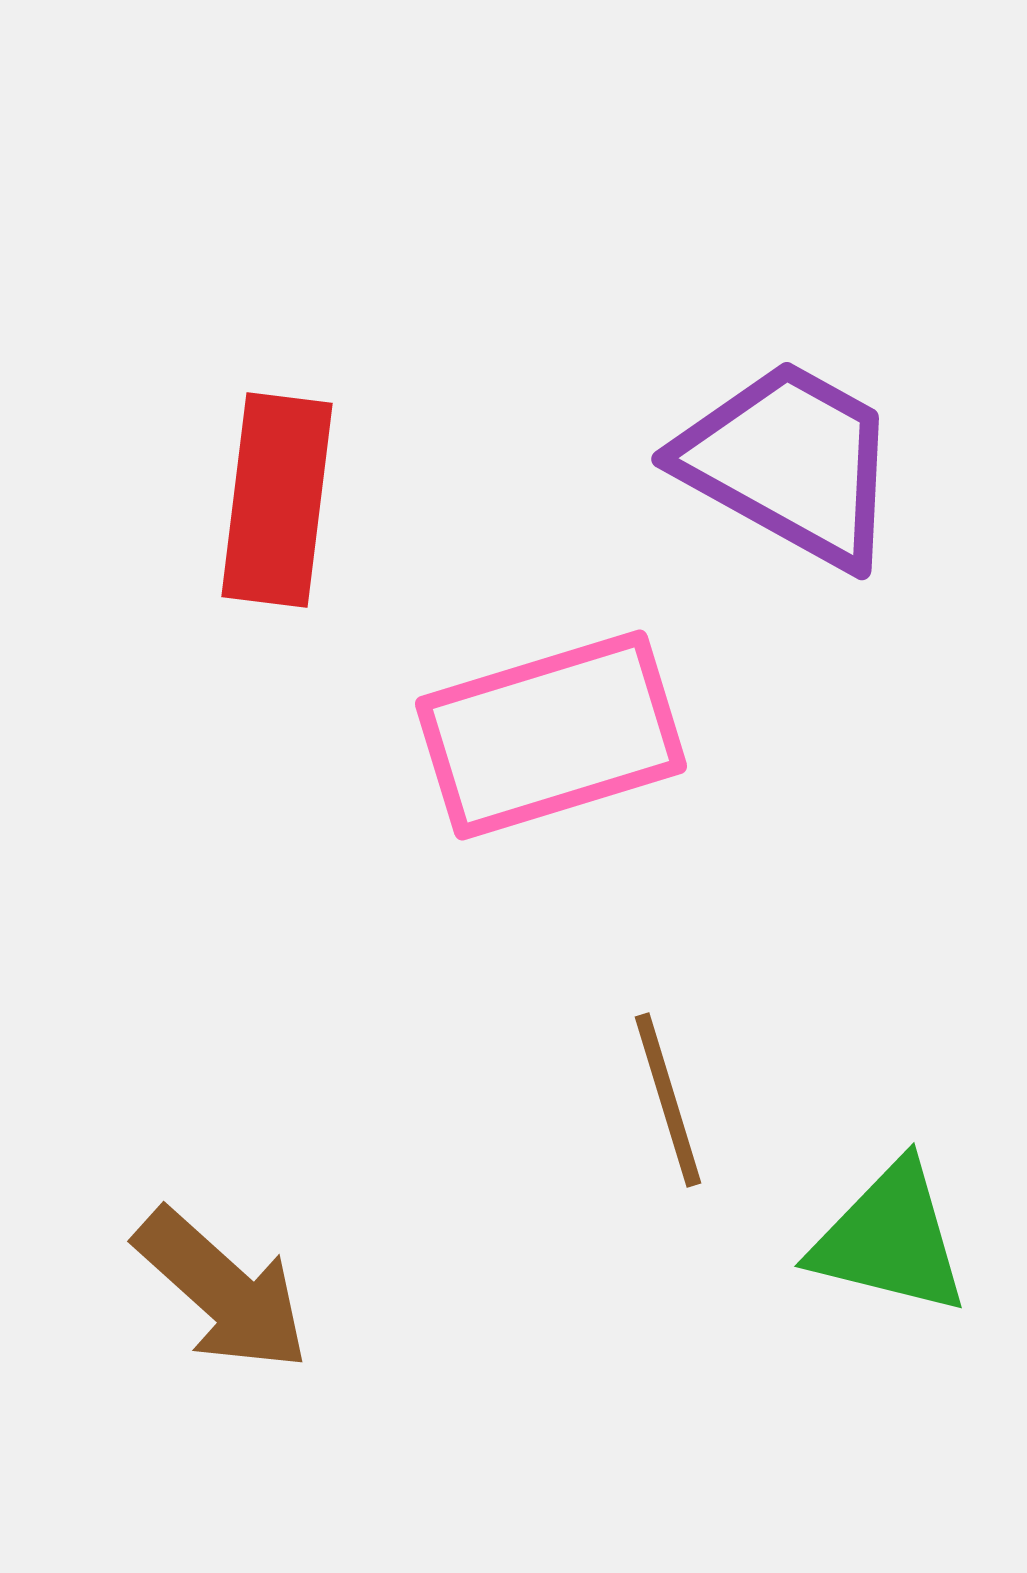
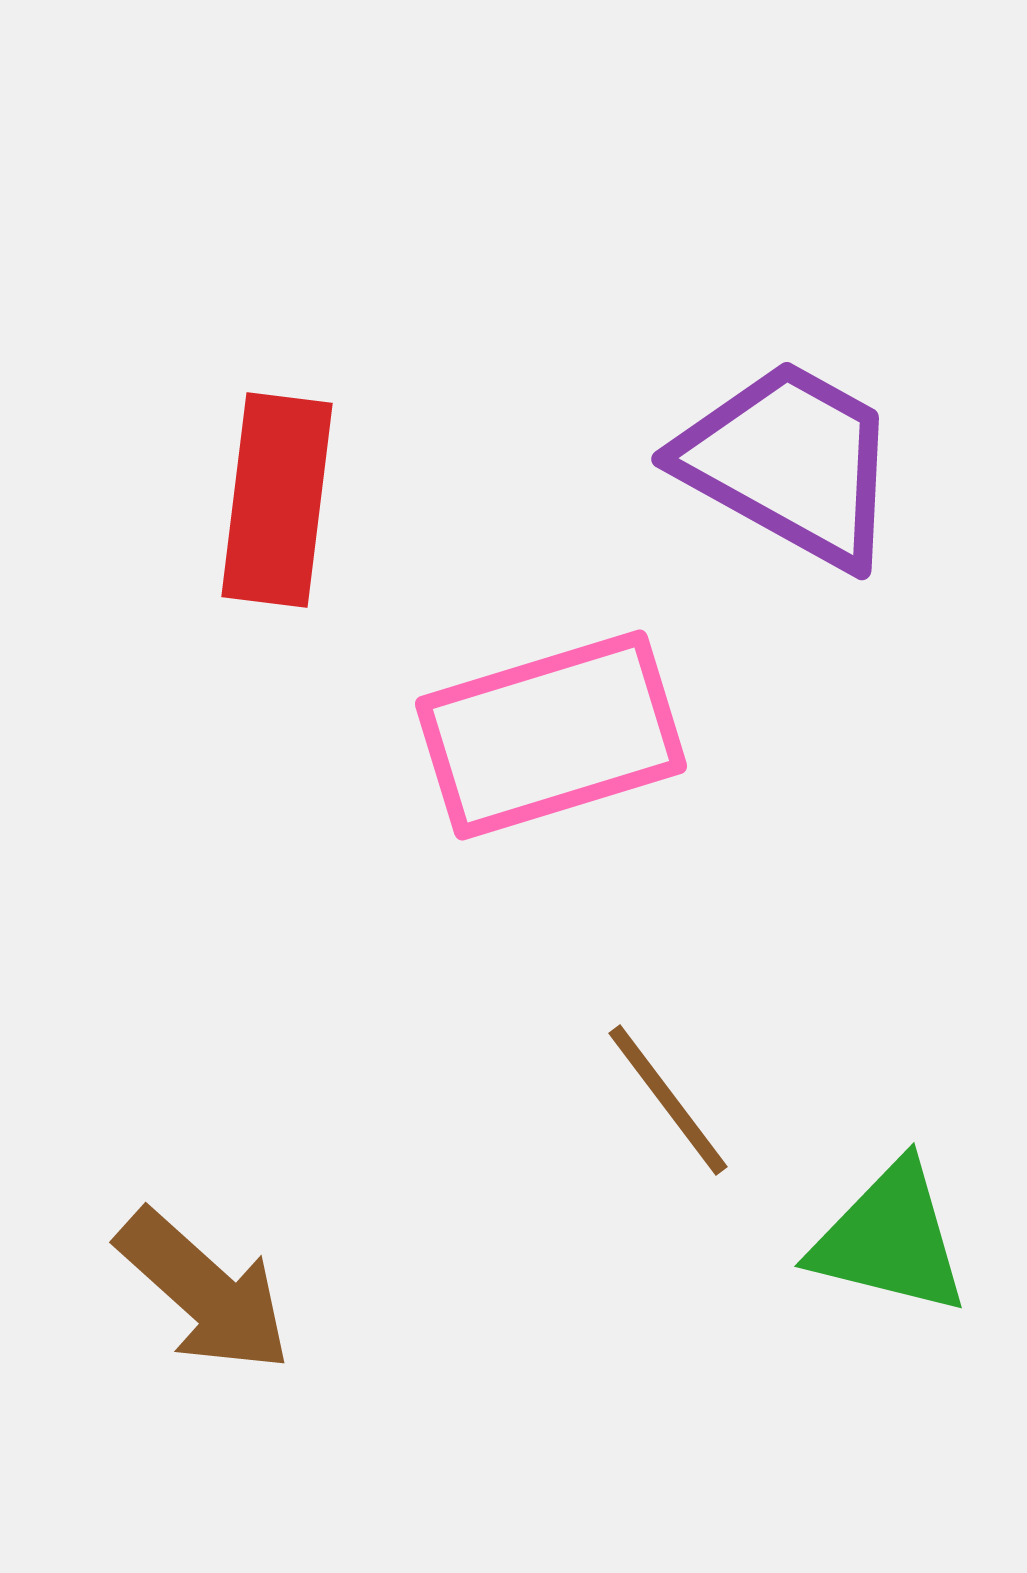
brown line: rotated 20 degrees counterclockwise
brown arrow: moved 18 px left, 1 px down
